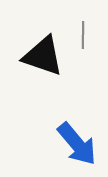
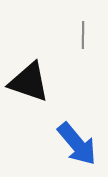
black triangle: moved 14 px left, 26 px down
